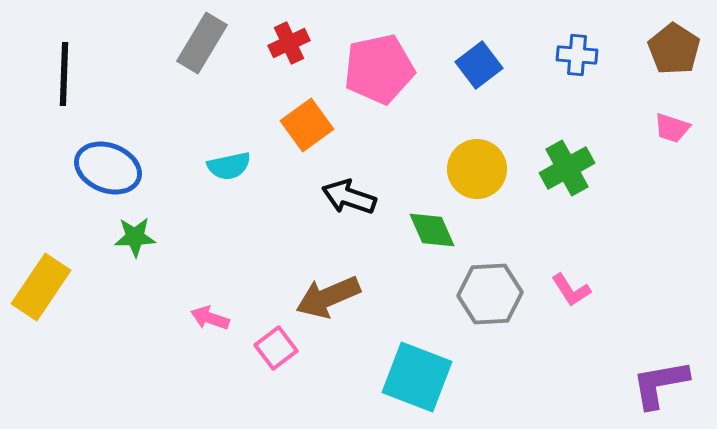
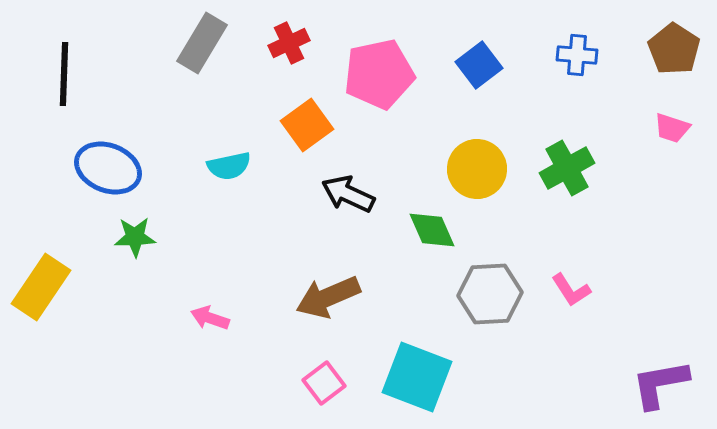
pink pentagon: moved 5 px down
black arrow: moved 1 px left, 3 px up; rotated 6 degrees clockwise
pink square: moved 48 px right, 35 px down
